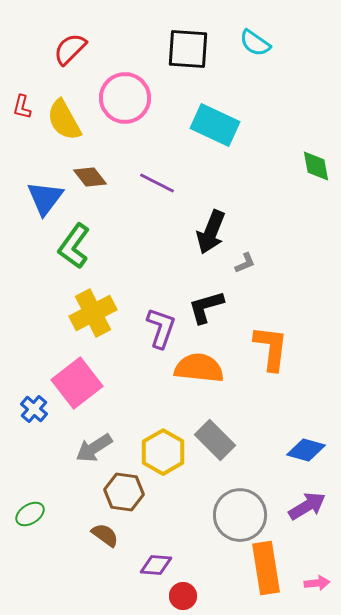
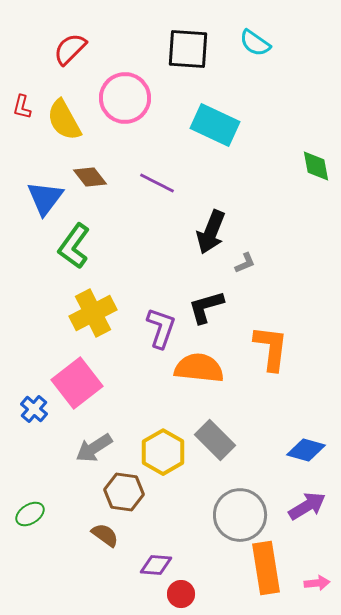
red circle: moved 2 px left, 2 px up
